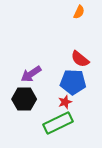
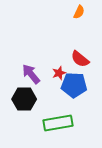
purple arrow: rotated 85 degrees clockwise
blue pentagon: moved 1 px right, 3 px down
red star: moved 6 px left, 29 px up
green rectangle: rotated 16 degrees clockwise
